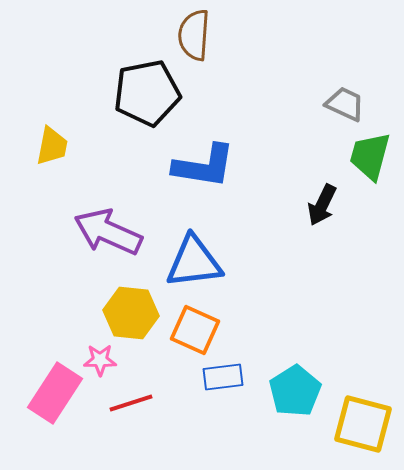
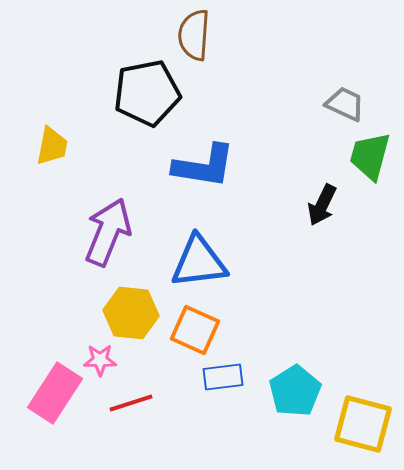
purple arrow: rotated 88 degrees clockwise
blue triangle: moved 5 px right
